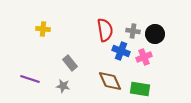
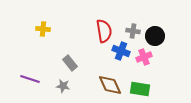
red semicircle: moved 1 px left, 1 px down
black circle: moved 2 px down
brown diamond: moved 4 px down
